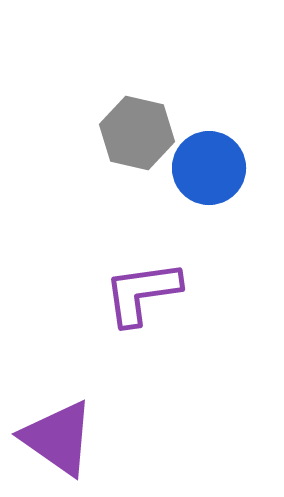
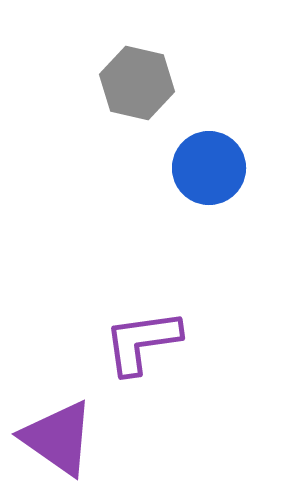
gray hexagon: moved 50 px up
purple L-shape: moved 49 px down
